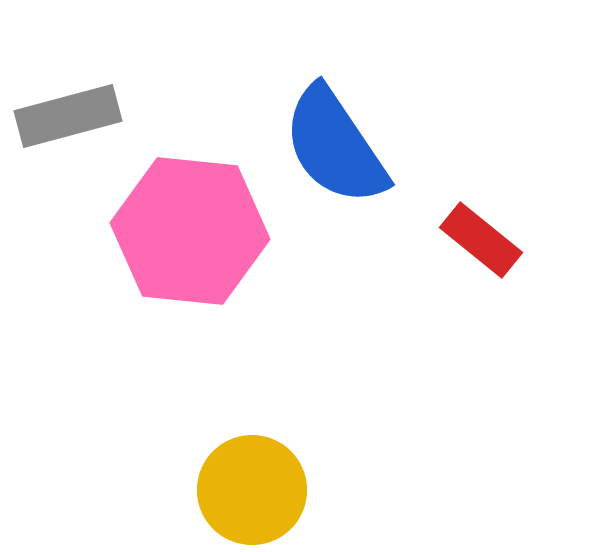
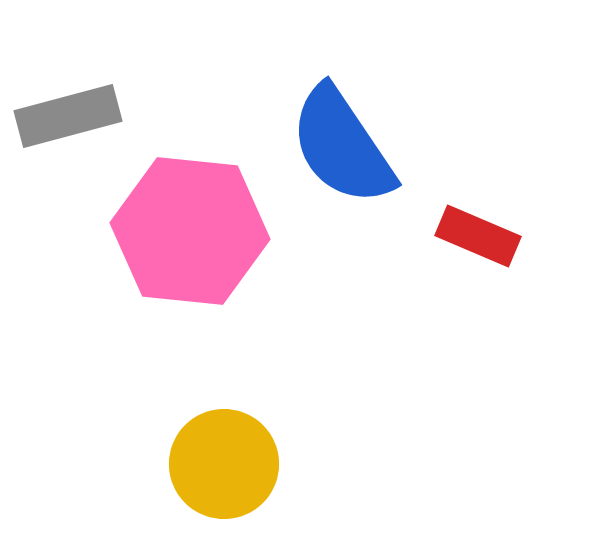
blue semicircle: moved 7 px right
red rectangle: moved 3 px left, 4 px up; rotated 16 degrees counterclockwise
yellow circle: moved 28 px left, 26 px up
